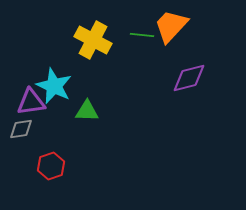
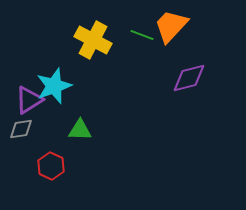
green line: rotated 15 degrees clockwise
cyan star: rotated 27 degrees clockwise
purple triangle: moved 2 px left, 2 px up; rotated 24 degrees counterclockwise
green triangle: moved 7 px left, 19 px down
red hexagon: rotated 16 degrees counterclockwise
